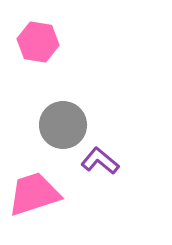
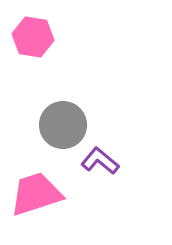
pink hexagon: moved 5 px left, 5 px up
pink trapezoid: moved 2 px right
